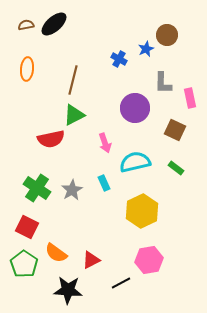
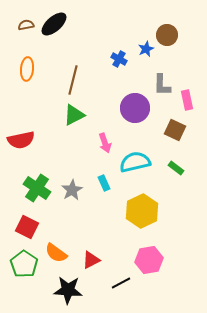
gray L-shape: moved 1 px left, 2 px down
pink rectangle: moved 3 px left, 2 px down
red semicircle: moved 30 px left, 1 px down
